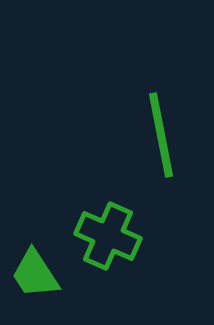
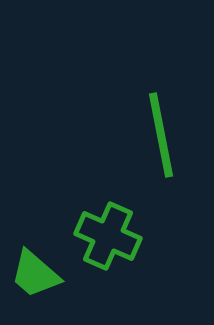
green trapezoid: rotated 16 degrees counterclockwise
